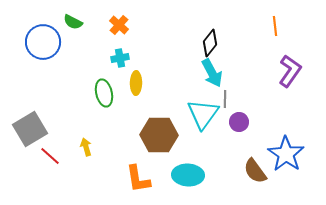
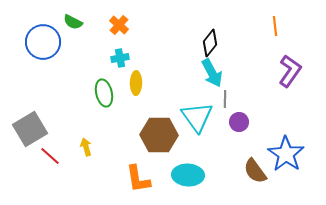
cyan triangle: moved 6 px left, 3 px down; rotated 12 degrees counterclockwise
